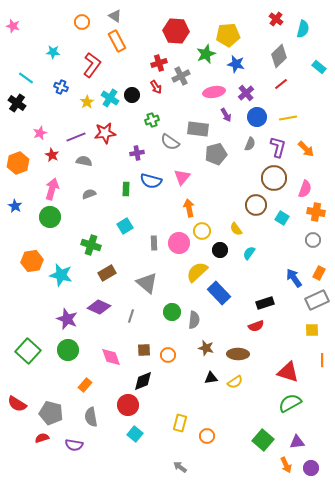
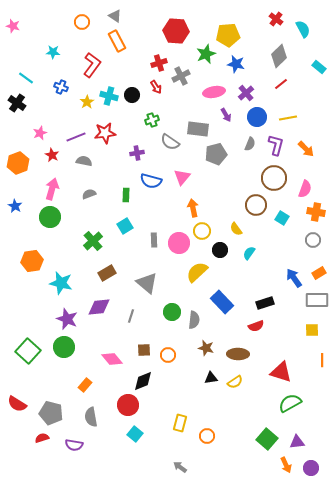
cyan semicircle at (303, 29): rotated 42 degrees counterclockwise
cyan cross at (110, 98): moved 1 px left, 2 px up; rotated 18 degrees counterclockwise
purple L-shape at (278, 147): moved 2 px left, 2 px up
green rectangle at (126, 189): moved 6 px down
orange arrow at (189, 208): moved 4 px right
gray rectangle at (154, 243): moved 3 px up
green cross at (91, 245): moved 2 px right, 4 px up; rotated 30 degrees clockwise
orange rectangle at (319, 273): rotated 32 degrees clockwise
cyan star at (61, 275): moved 8 px down
blue rectangle at (219, 293): moved 3 px right, 9 px down
gray rectangle at (317, 300): rotated 25 degrees clockwise
purple diamond at (99, 307): rotated 30 degrees counterclockwise
green circle at (68, 350): moved 4 px left, 3 px up
pink diamond at (111, 357): moved 1 px right, 2 px down; rotated 20 degrees counterclockwise
red triangle at (288, 372): moved 7 px left
green square at (263, 440): moved 4 px right, 1 px up
